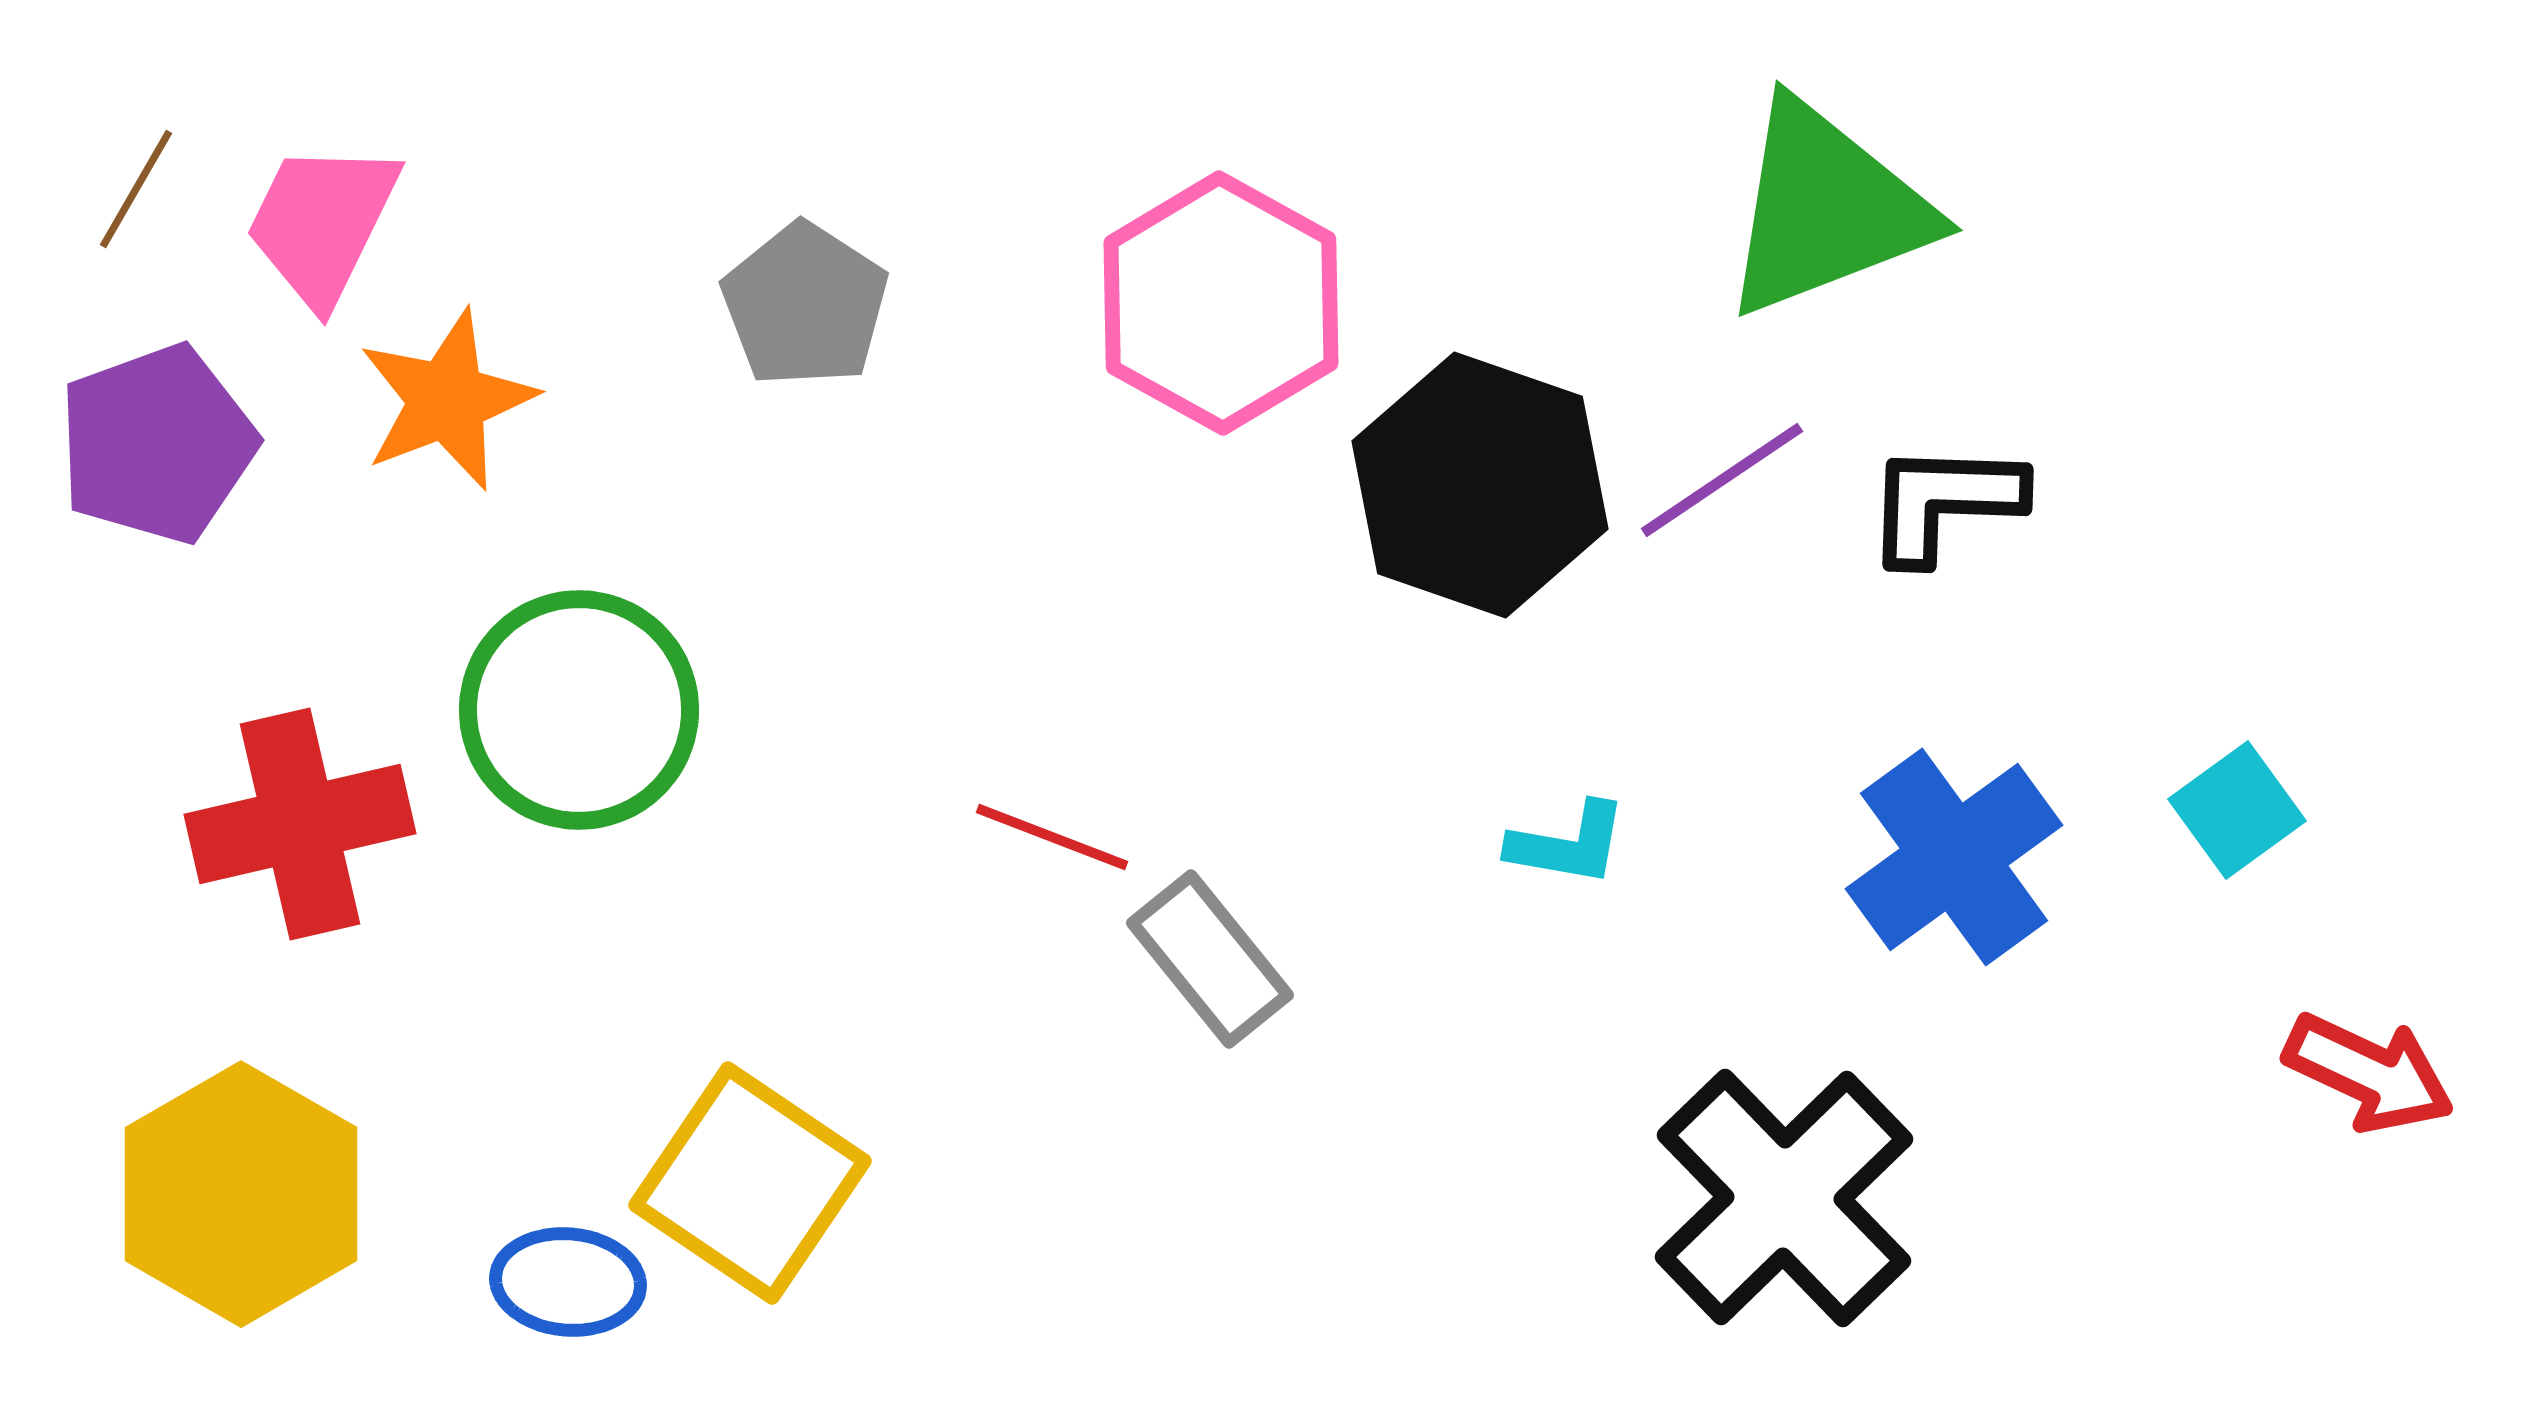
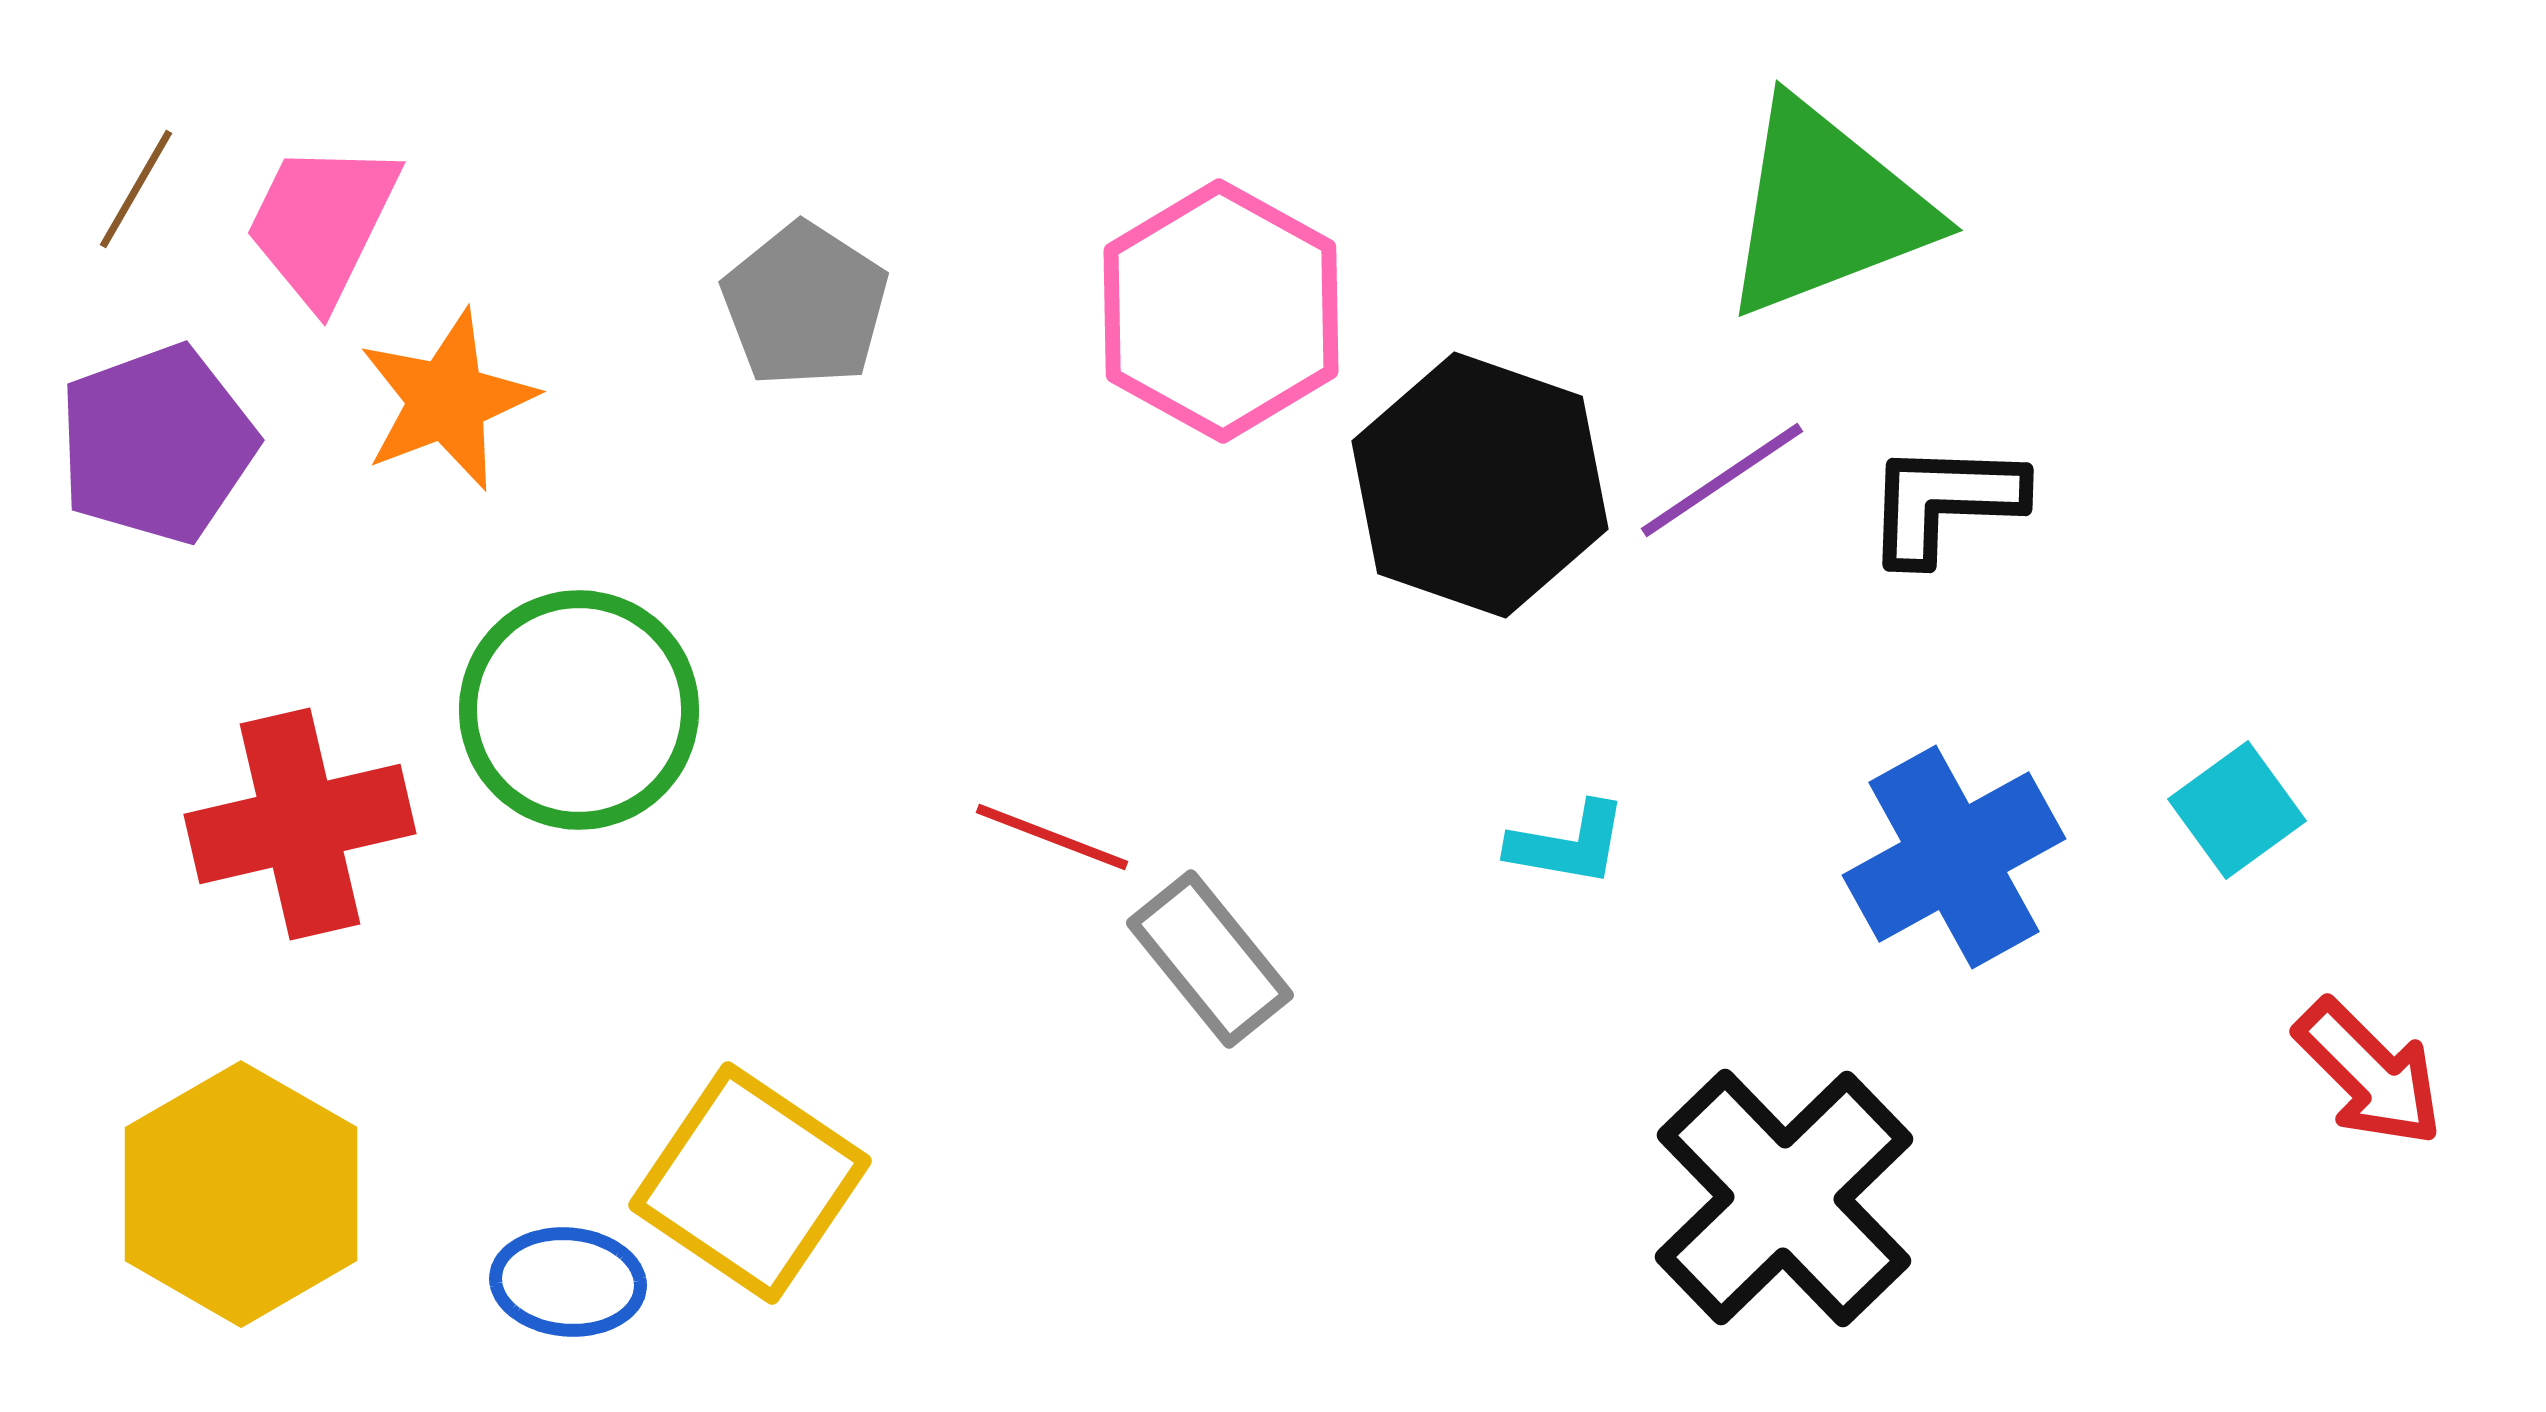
pink hexagon: moved 8 px down
blue cross: rotated 7 degrees clockwise
red arrow: rotated 20 degrees clockwise
